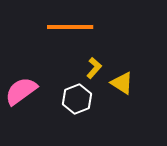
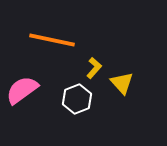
orange line: moved 18 px left, 13 px down; rotated 12 degrees clockwise
yellow triangle: rotated 15 degrees clockwise
pink semicircle: moved 1 px right, 1 px up
